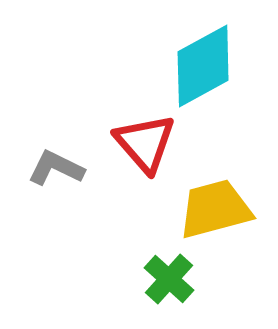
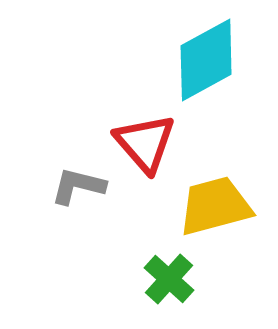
cyan diamond: moved 3 px right, 6 px up
gray L-shape: moved 22 px right, 18 px down; rotated 12 degrees counterclockwise
yellow trapezoid: moved 3 px up
